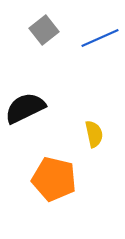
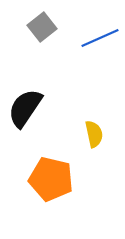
gray square: moved 2 px left, 3 px up
black semicircle: rotated 30 degrees counterclockwise
orange pentagon: moved 3 px left
